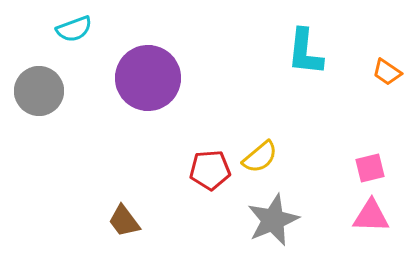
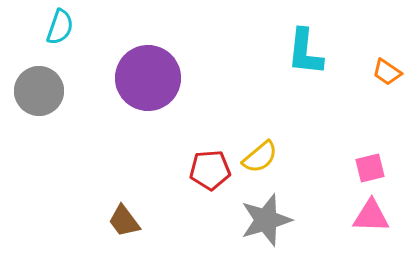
cyan semicircle: moved 14 px left, 2 px up; rotated 51 degrees counterclockwise
gray star: moved 7 px left; rotated 6 degrees clockwise
